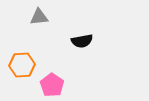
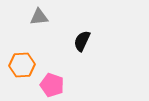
black semicircle: rotated 125 degrees clockwise
pink pentagon: rotated 15 degrees counterclockwise
